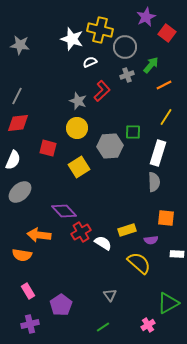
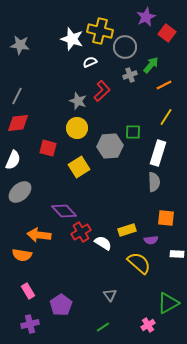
yellow cross at (100, 30): moved 1 px down
gray cross at (127, 75): moved 3 px right
